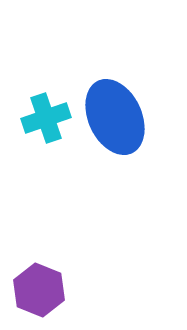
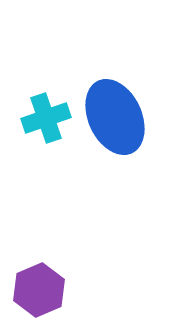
purple hexagon: rotated 15 degrees clockwise
